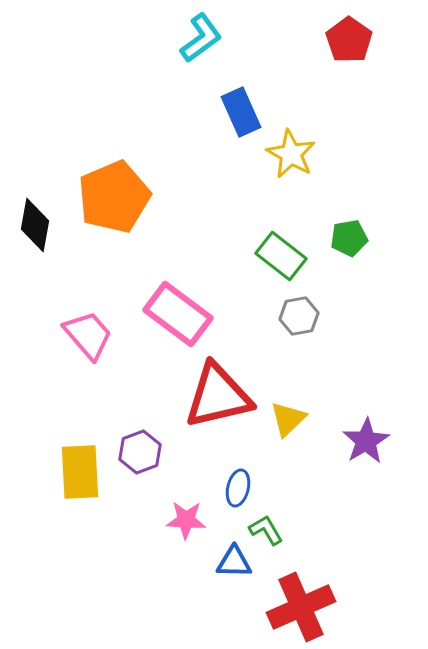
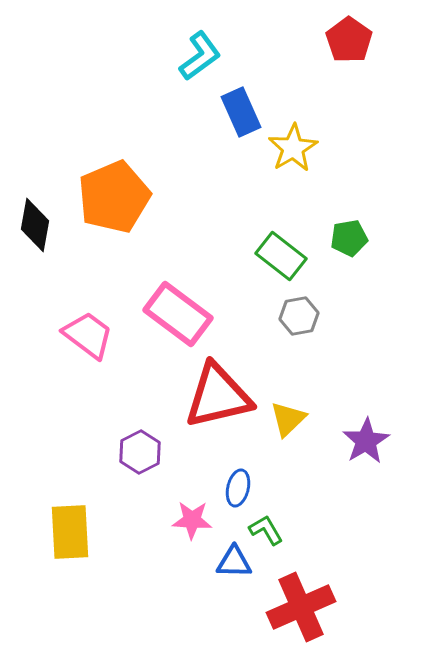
cyan L-shape: moved 1 px left, 18 px down
yellow star: moved 2 px right, 6 px up; rotated 12 degrees clockwise
pink trapezoid: rotated 12 degrees counterclockwise
purple hexagon: rotated 6 degrees counterclockwise
yellow rectangle: moved 10 px left, 60 px down
pink star: moved 6 px right
